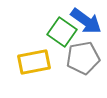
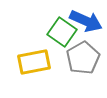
blue arrow: rotated 12 degrees counterclockwise
gray pentagon: rotated 20 degrees counterclockwise
